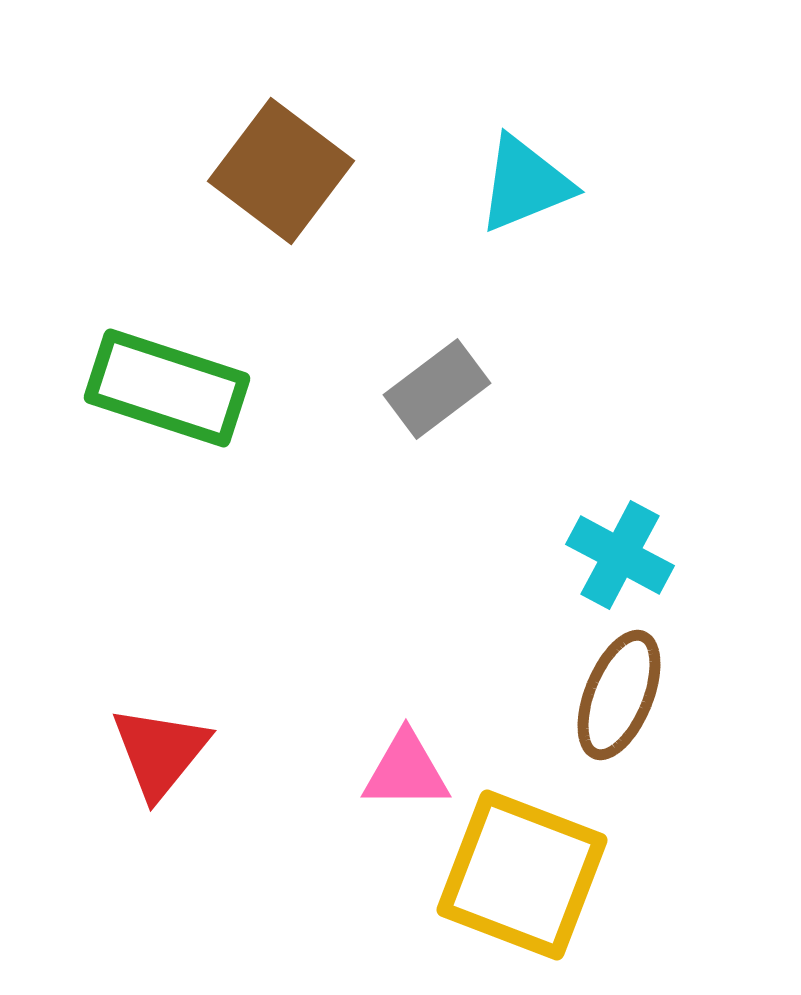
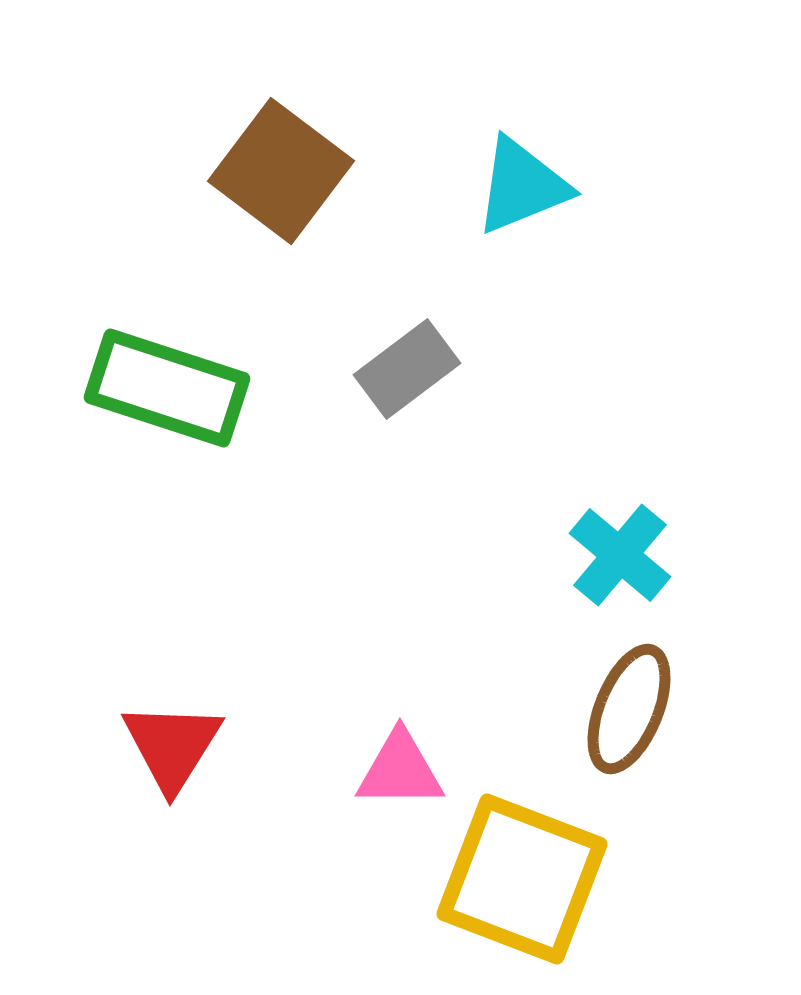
cyan triangle: moved 3 px left, 2 px down
gray rectangle: moved 30 px left, 20 px up
cyan cross: rotated 12 degrees clockwise
brown ellipse: moved 10 px right, 14 px down
red triangle: moved 12 px right, 6 px up; rotated 7 degrees counterclockwise
pink triangle: moved 6 px left, 1 px up
yellow square: moved 4 px down
